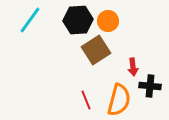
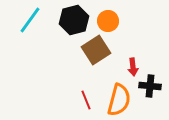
black hexagon: moved 4 px left; rotated 12 degrees counterclockwise
